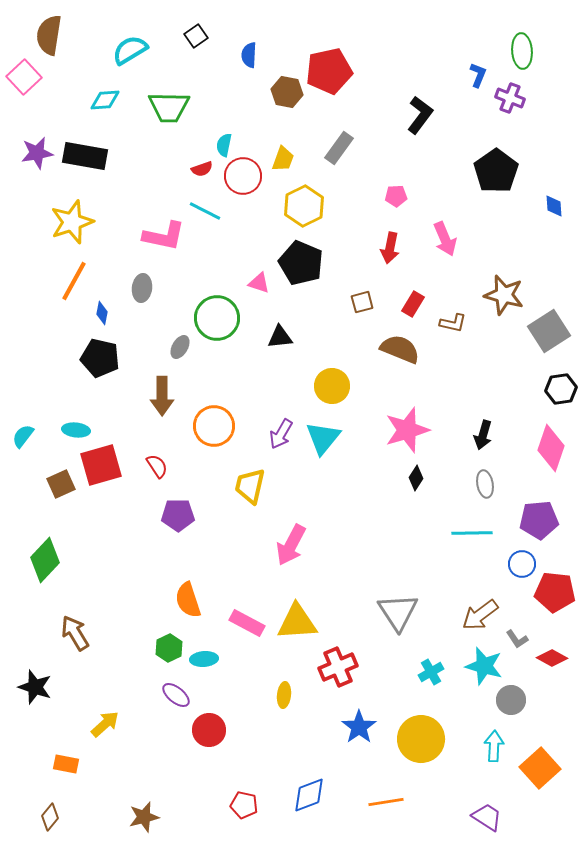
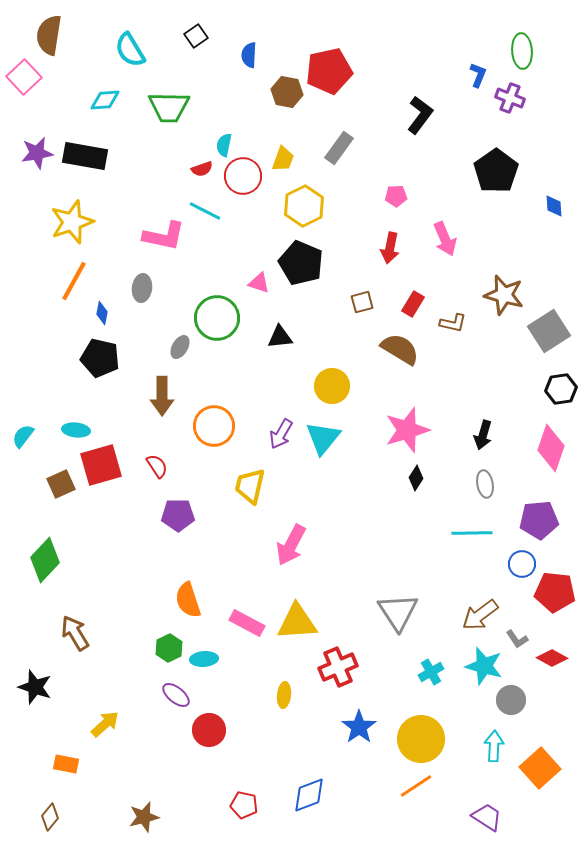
cyan semicircle at (130, 50): rotated 90 degrees counterclockwise
brown semicircle at (400, 349): rotated 9 degrees clockwise
orange line at (386, 802): moved 30 px right, 16 px up; rotated 24 degrees counterclockwise
